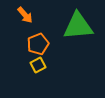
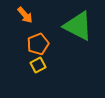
green triangle: rotated 32 degrees clockwise
